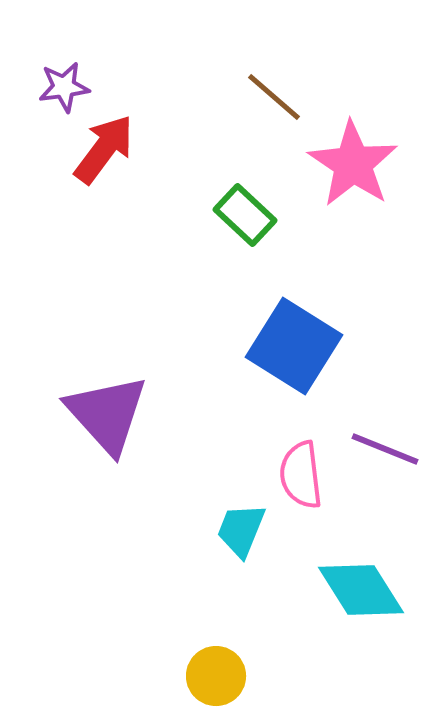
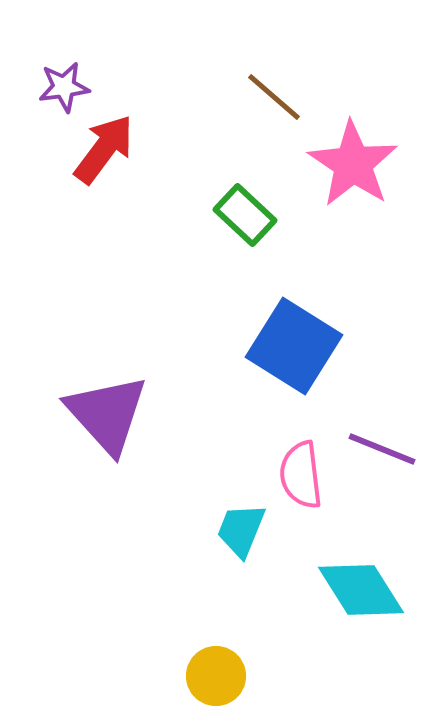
purple line: moved 3 px left
